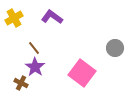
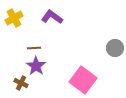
brown line: rotated 56 degrees counterclockwise
purple star: moved 1 px right, 1 px up
pink square: moved 1 px right, 7 px down
